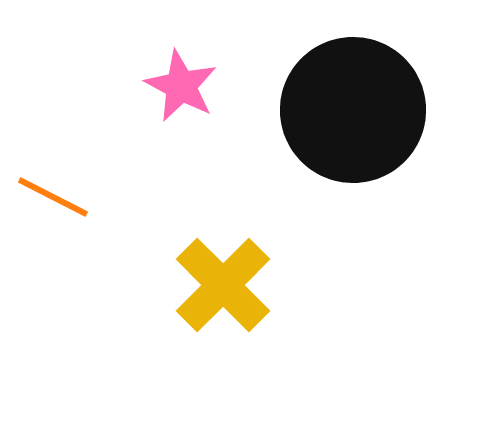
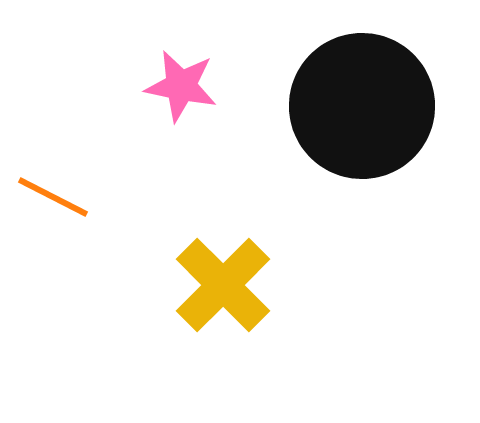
pink star: rotated 16 degrees counterclockwise
black circle: moved 9 px right, 4 px up
